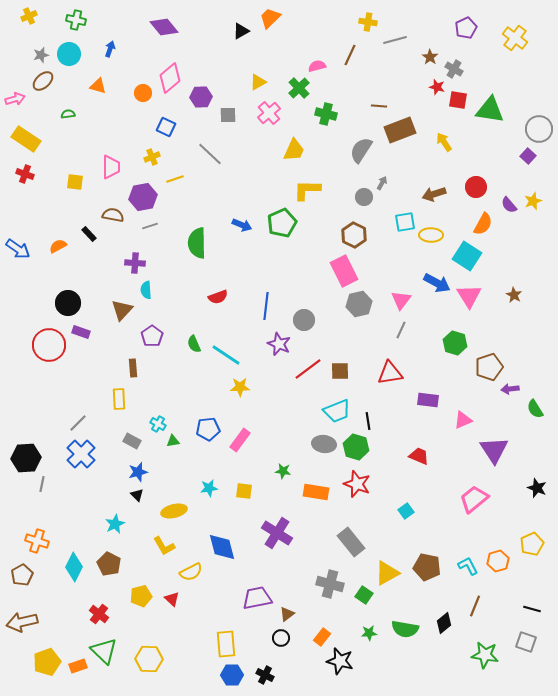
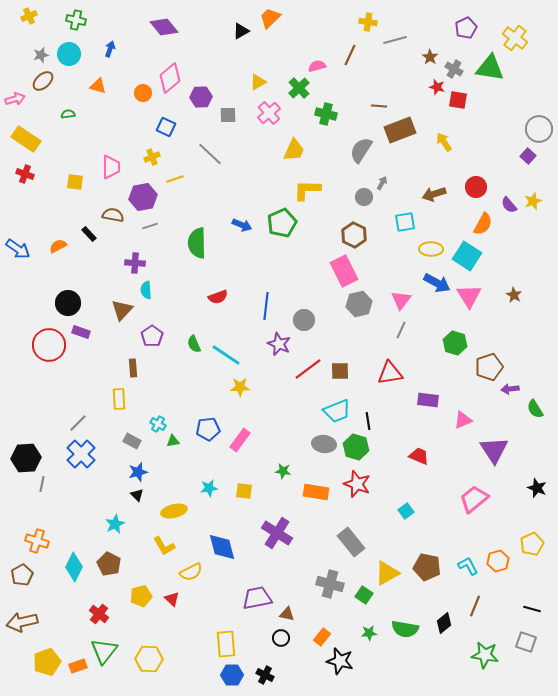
green triangle at (490, 110): moved 42 px up
yellow ellipse at (431, 235): moved 14 px down
brown triangle at (287, 614): rotated 49 degrees clockwise
green triangle at (104, 651): rotated 24 degrees clockwise
